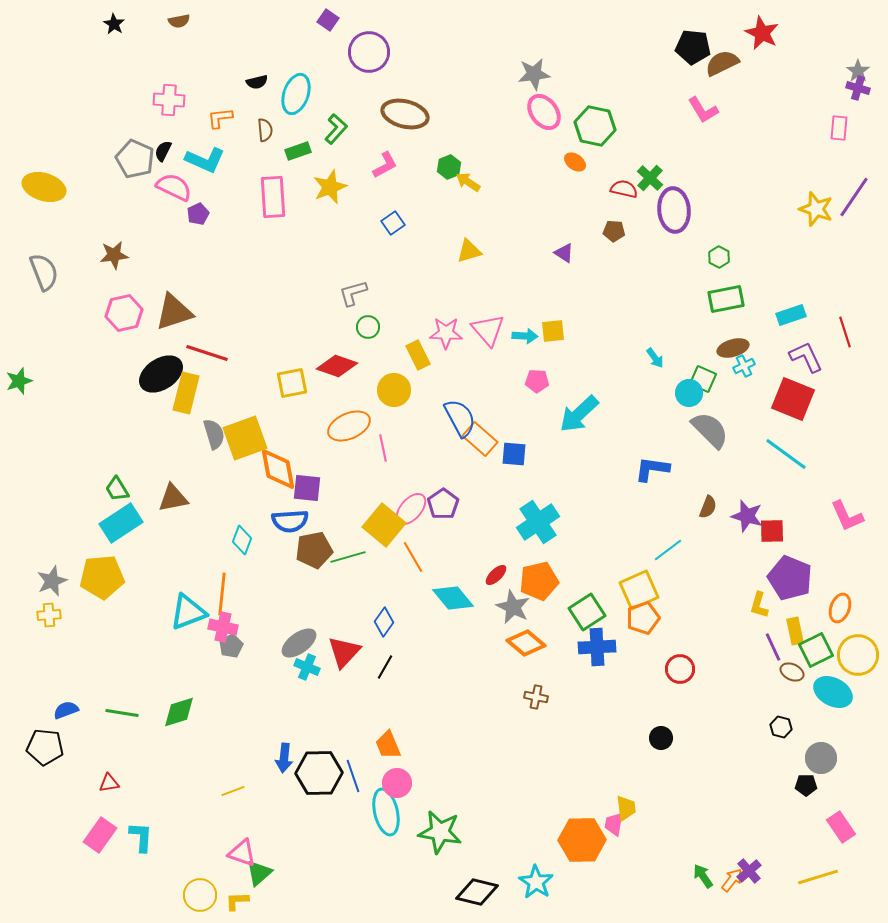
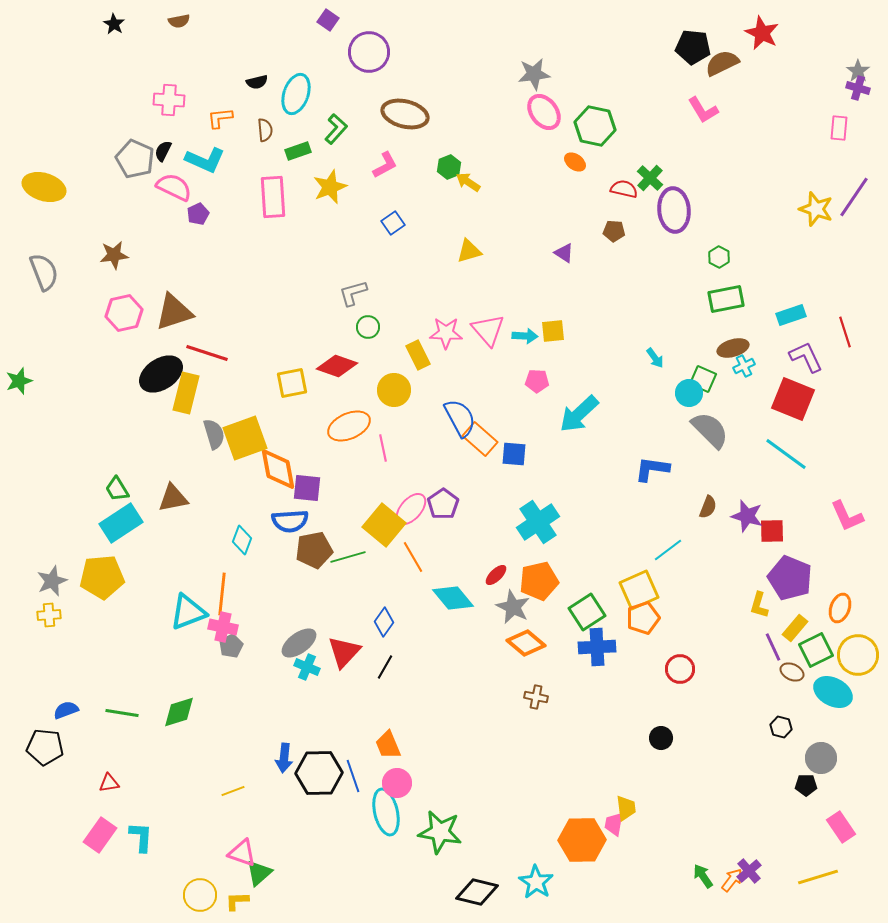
yellow rectangle at (795, 631): moved 3 px up; rotated 52 degrees clockwise
